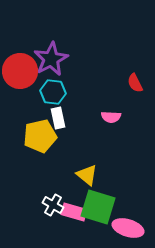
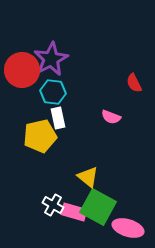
red circle: moved 2 px right, 1 px up
red semicircle: moved 1 px left
pink semicircle: rotated 18 degrees clockwise
yellow triangle: moved 1 px right, 2 px down
green square: rotated 12 degrees clockwise
